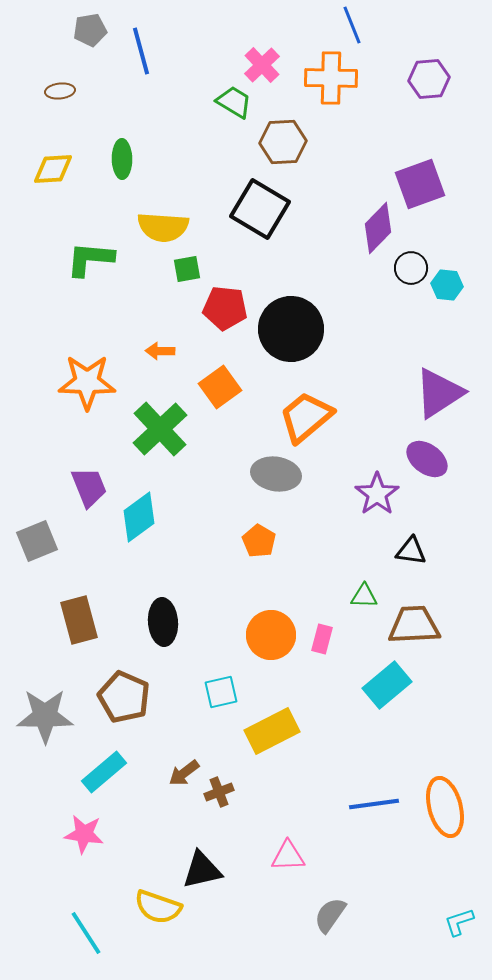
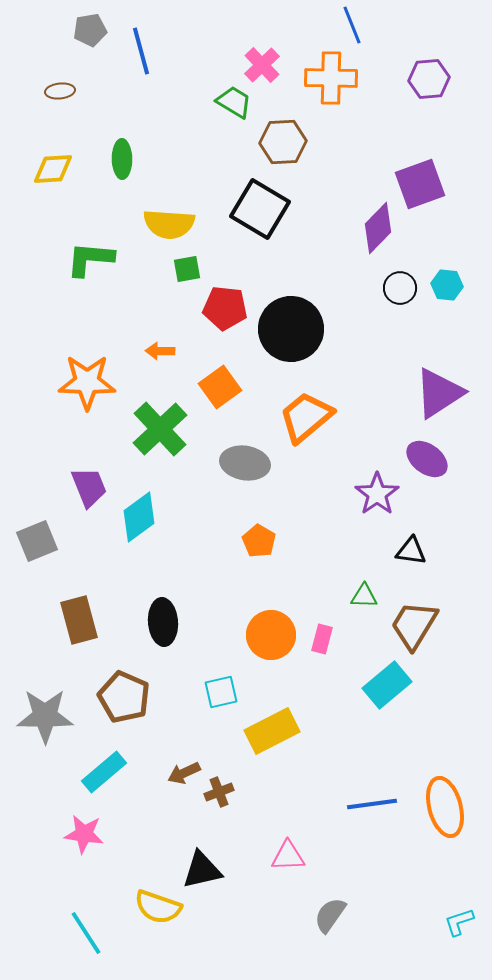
yellow semicircle at (163, 227): moved 6 px right, 3 px up
black circle at (411, 268): moved 11 px left, 20 px down
gray ellipse at (276, 474): moved 31 px left, 11 px up
brown trapezoid at (414, 625): rotated 56 degrees counterclockwise
brown arrow at (184, 773): rotated 12 degrees clockwise
blue line at (374, 804): moved 2 px left
